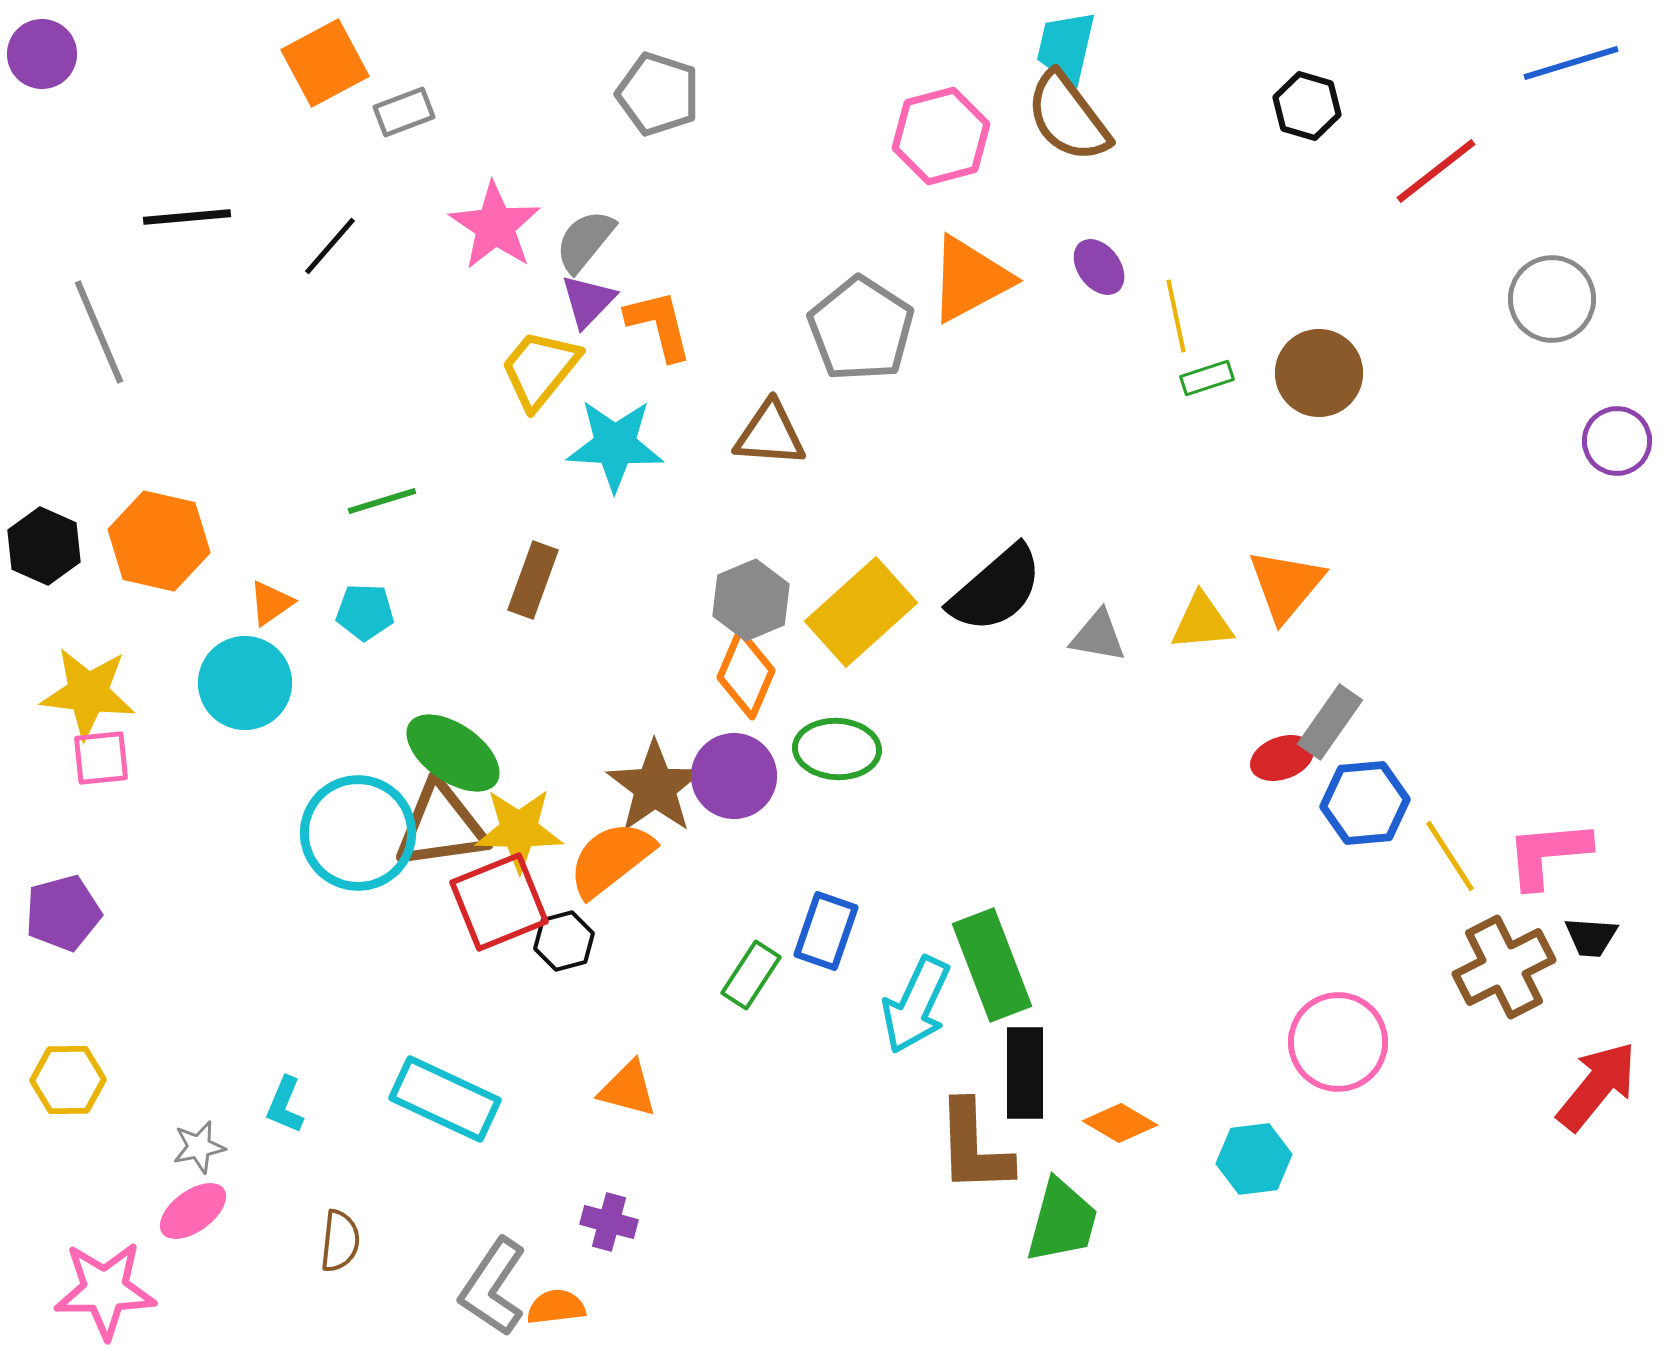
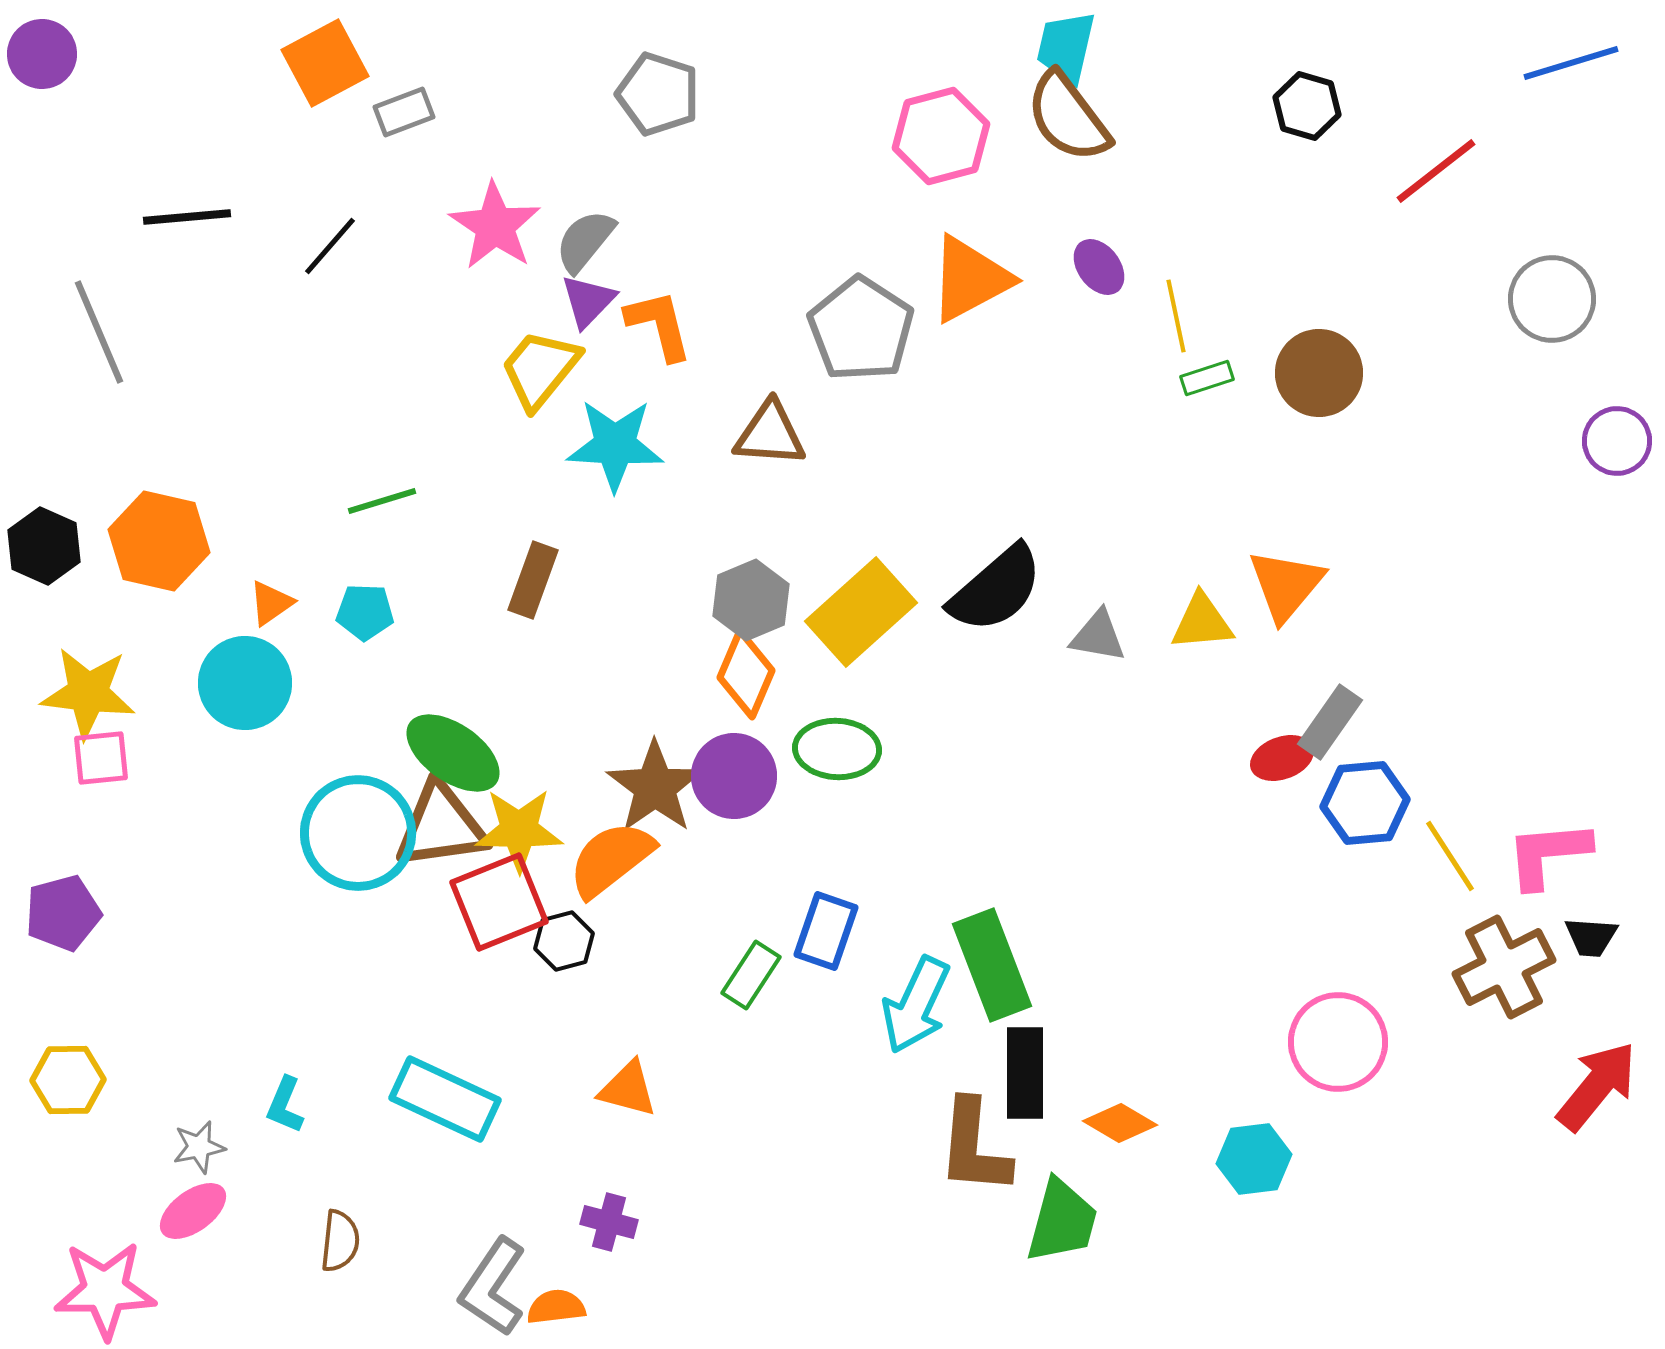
brown L-shape at (974, 1147): rotated 7 degrees clockwise
